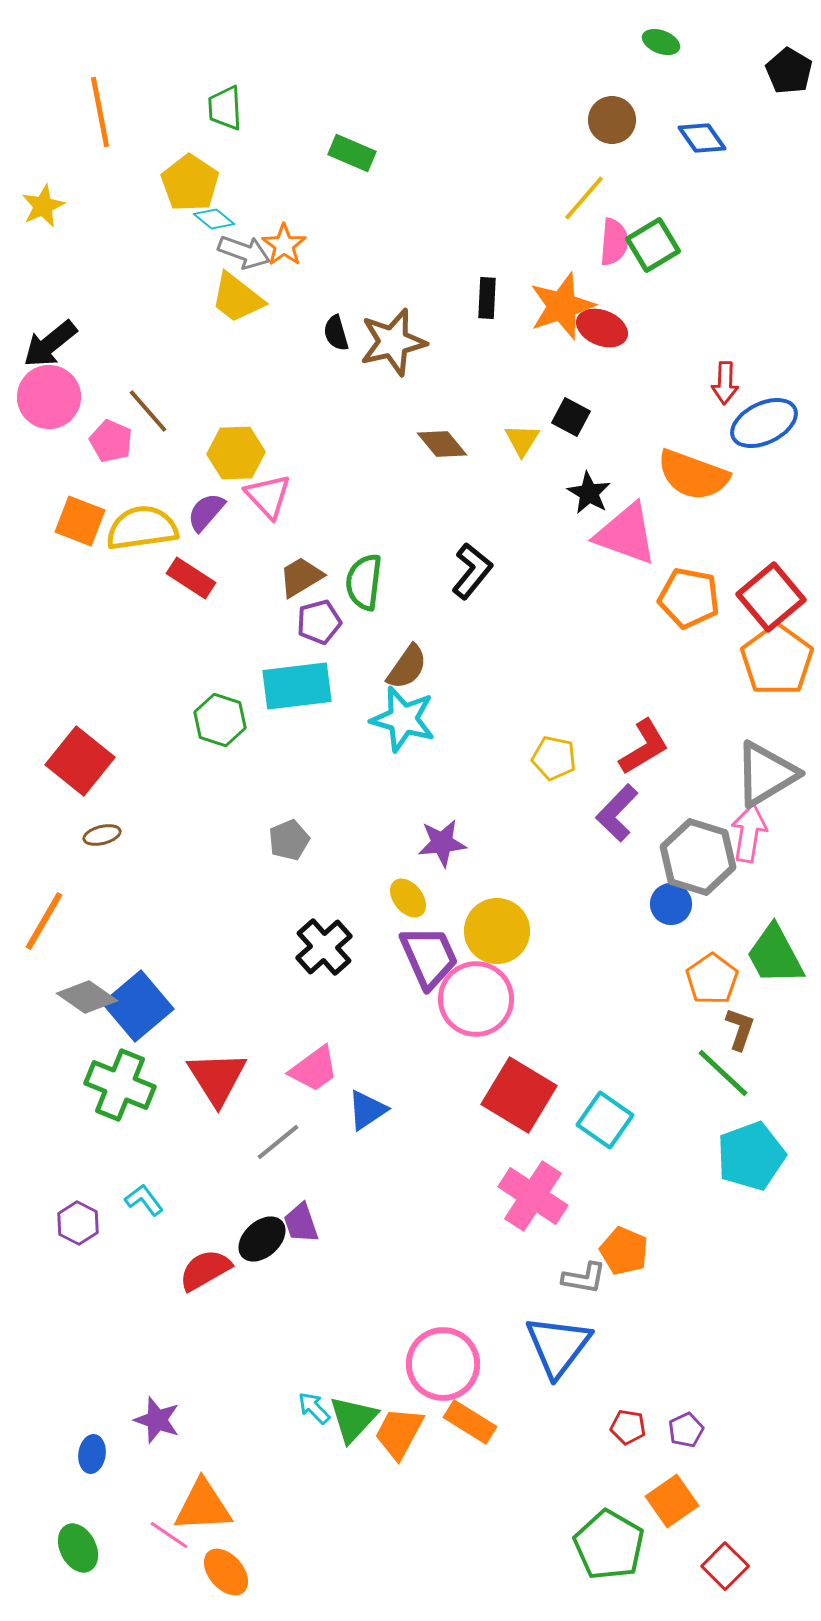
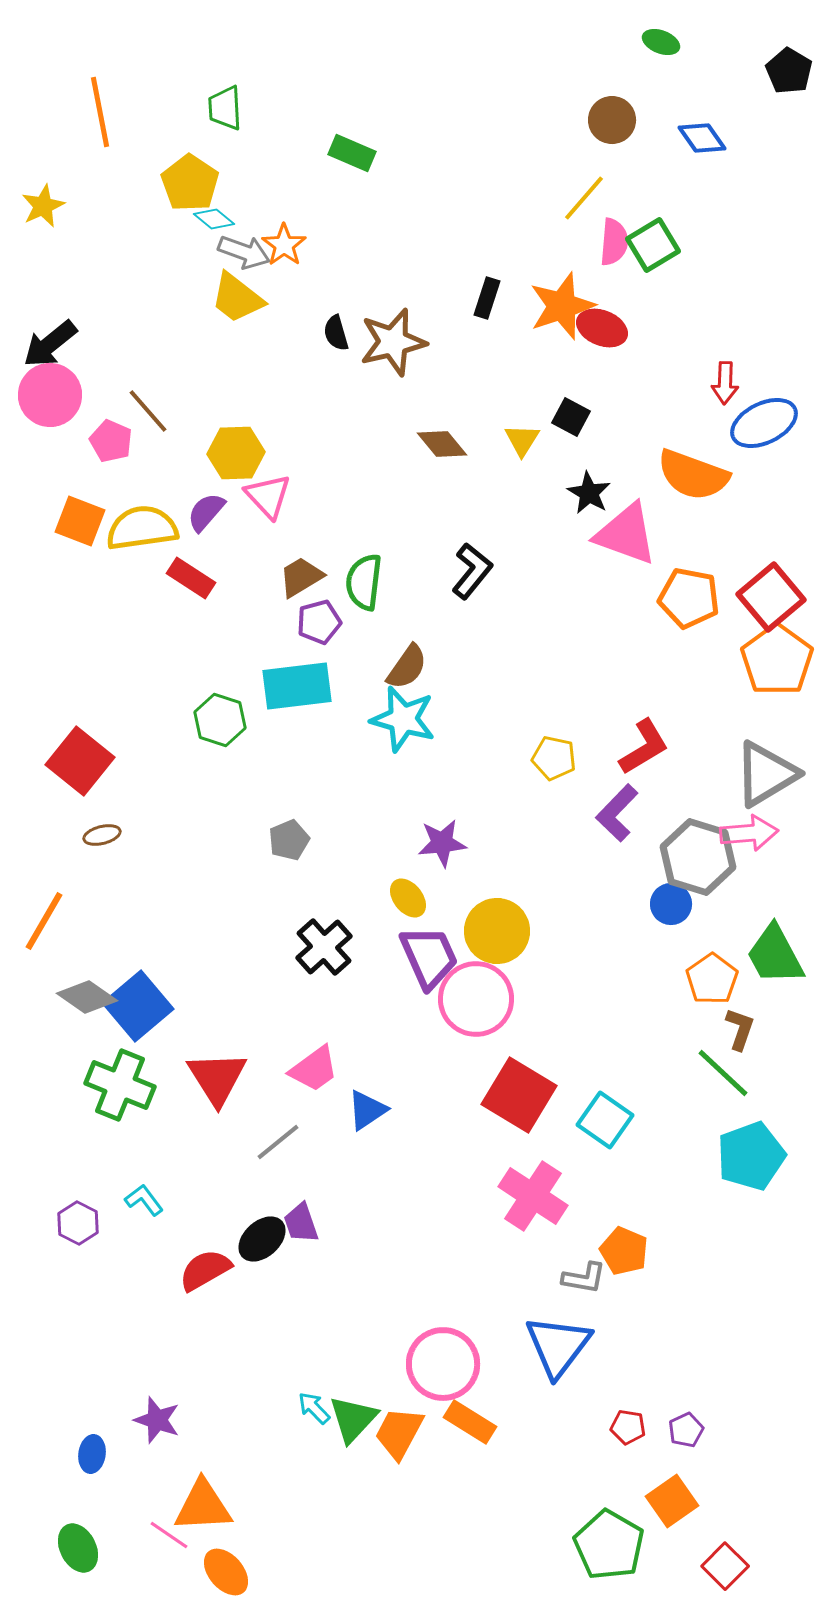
black rectangle at (487, 298): rotated 15 degrees clockwise
pink circle at (49, 397): moved 1 px right, 2 px up
pink arrow at (749, 833): rotated 76 degrees clockwise
